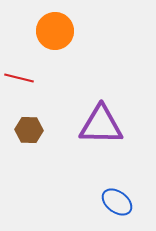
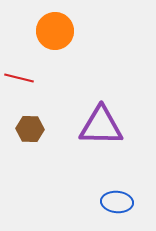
purple triangle: moved 1 px down
brown hexagon: moved 1 px right, 1 px up
blue ellipse: rotated 32 degrees counterclockwise
